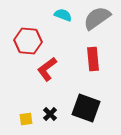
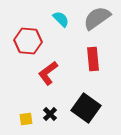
cyan semicircle: moved 2 px left, 4 px down; rotated 24 degrees clockwise
red L-shape: moved 1 px right, 4 px down
black square: rotated 16 degrees clockwise
